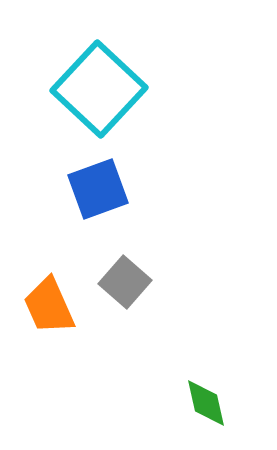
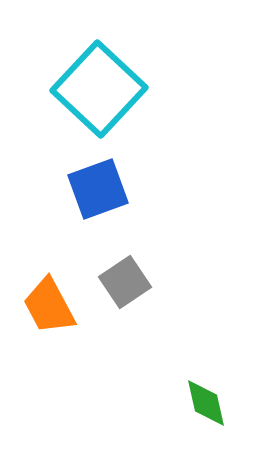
gray square: rotated 15 degrees clockwise
orange trapezoid: rotated 4 degrees counterclockwise
